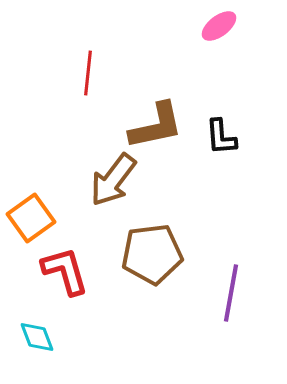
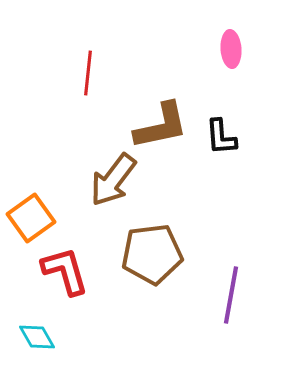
pink ellipse: moved 12 px right, 23 px down; rotated 57 degrees counterclockwise
brown L-shape: moved 5 px right
purple line: moved 2 px down
cyan diamond: rotated 9 degrees counterclockwise
